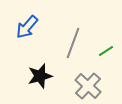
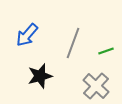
blue arrow: moved 8 px down
green line: rotated 14 degrees clockwise
gray cross: moved 8 px right
